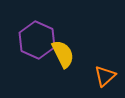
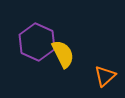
purple hexagon: moved 2 px down
